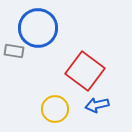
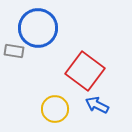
blue arrow: rotated 40 degrees clockwise
